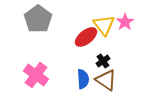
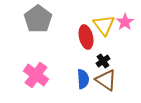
red ellipse: rotated 65 degrees counterclockwise
